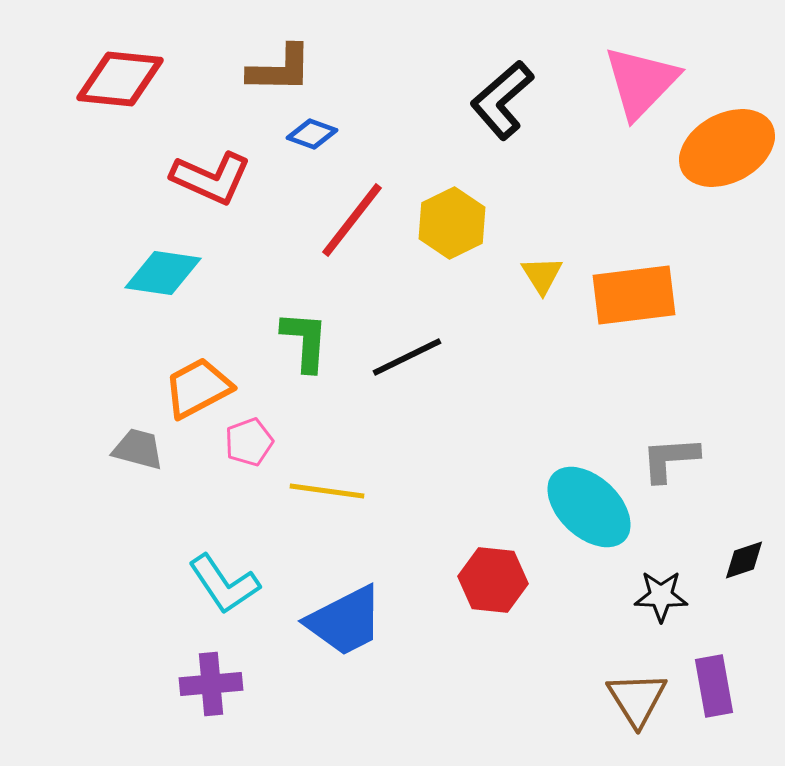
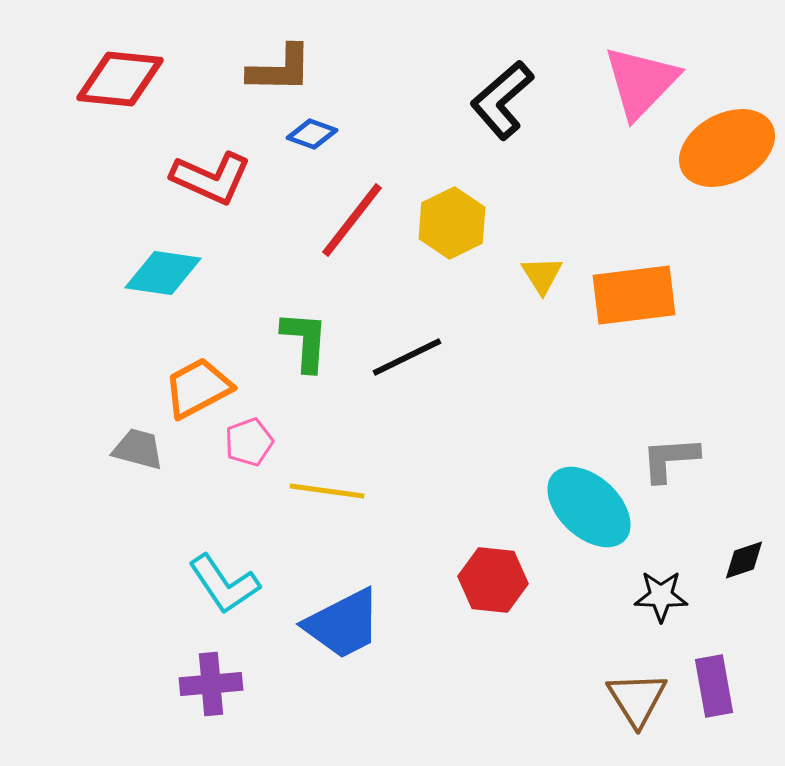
blue trapezoid: moved 2 px left, 3 px down
